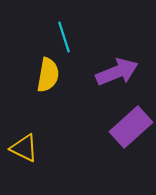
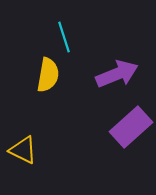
purple arrow: moved 2 px down
yellow triangle: moved 1 px left, 2 px down
